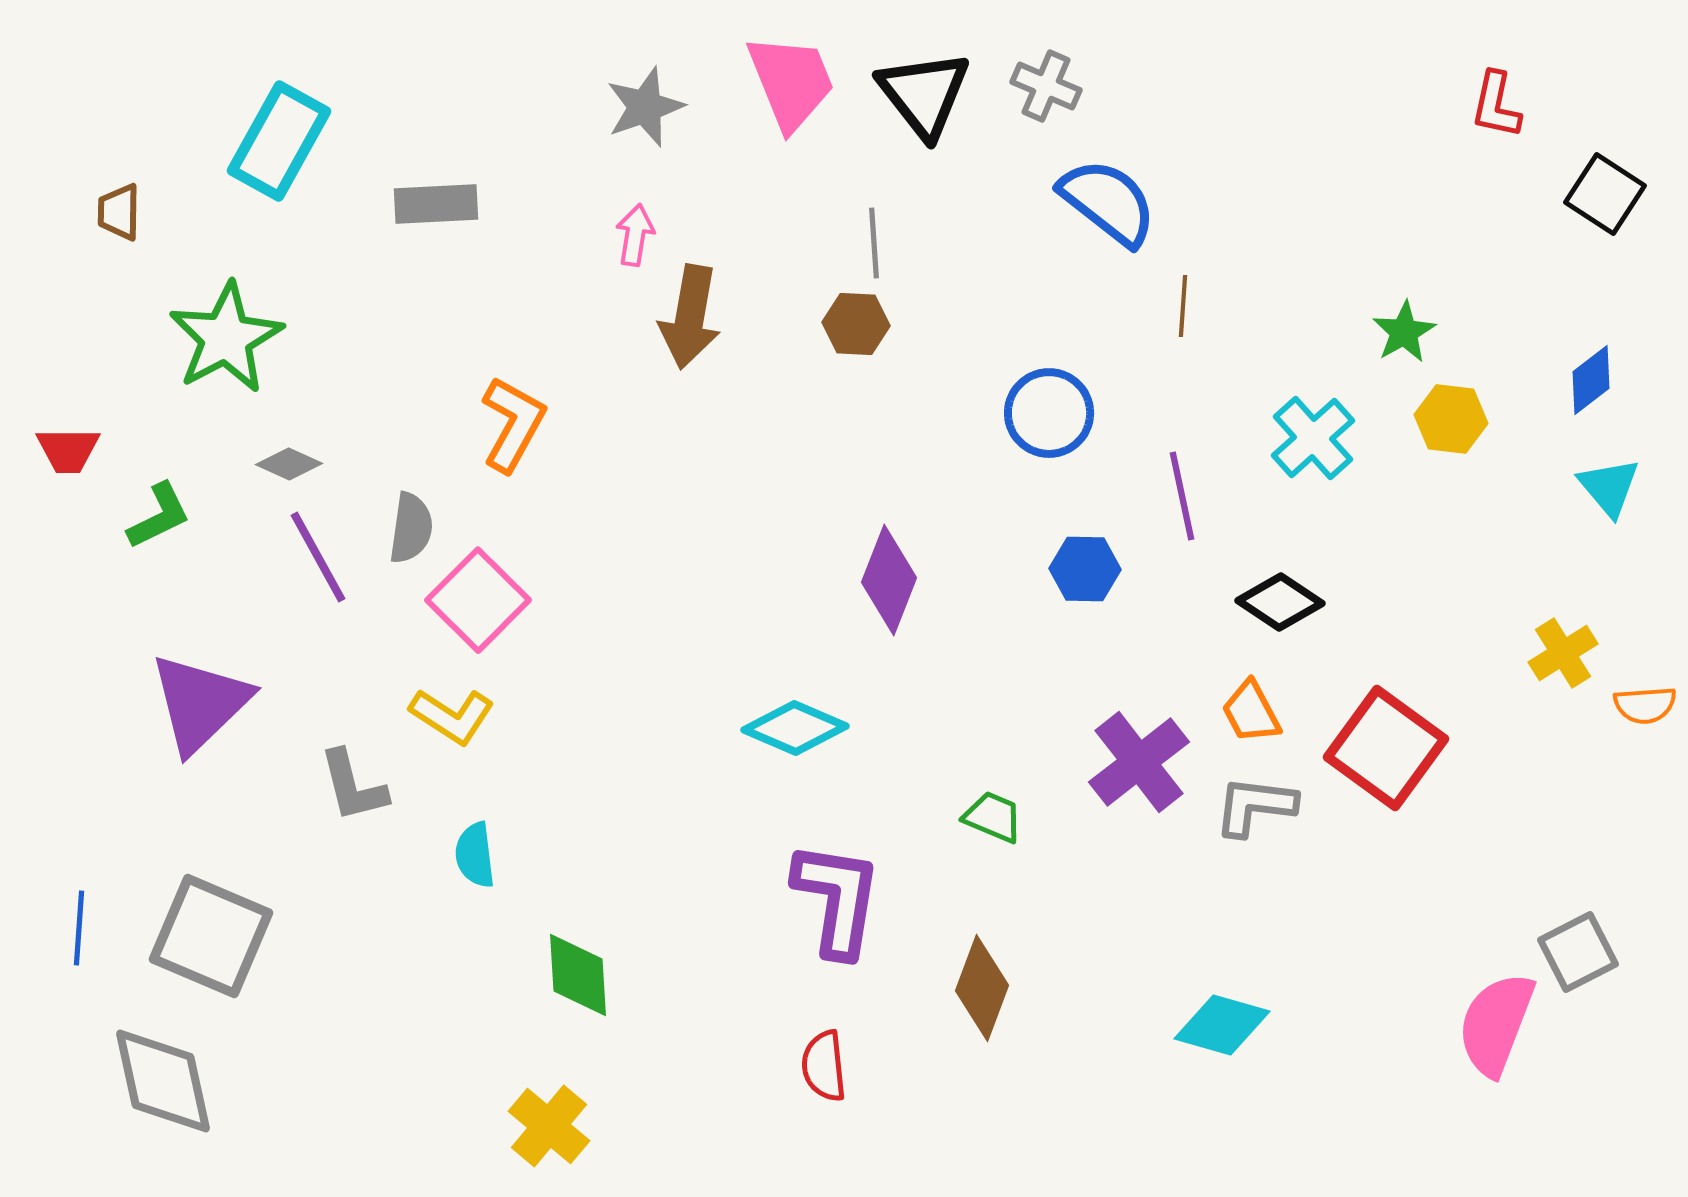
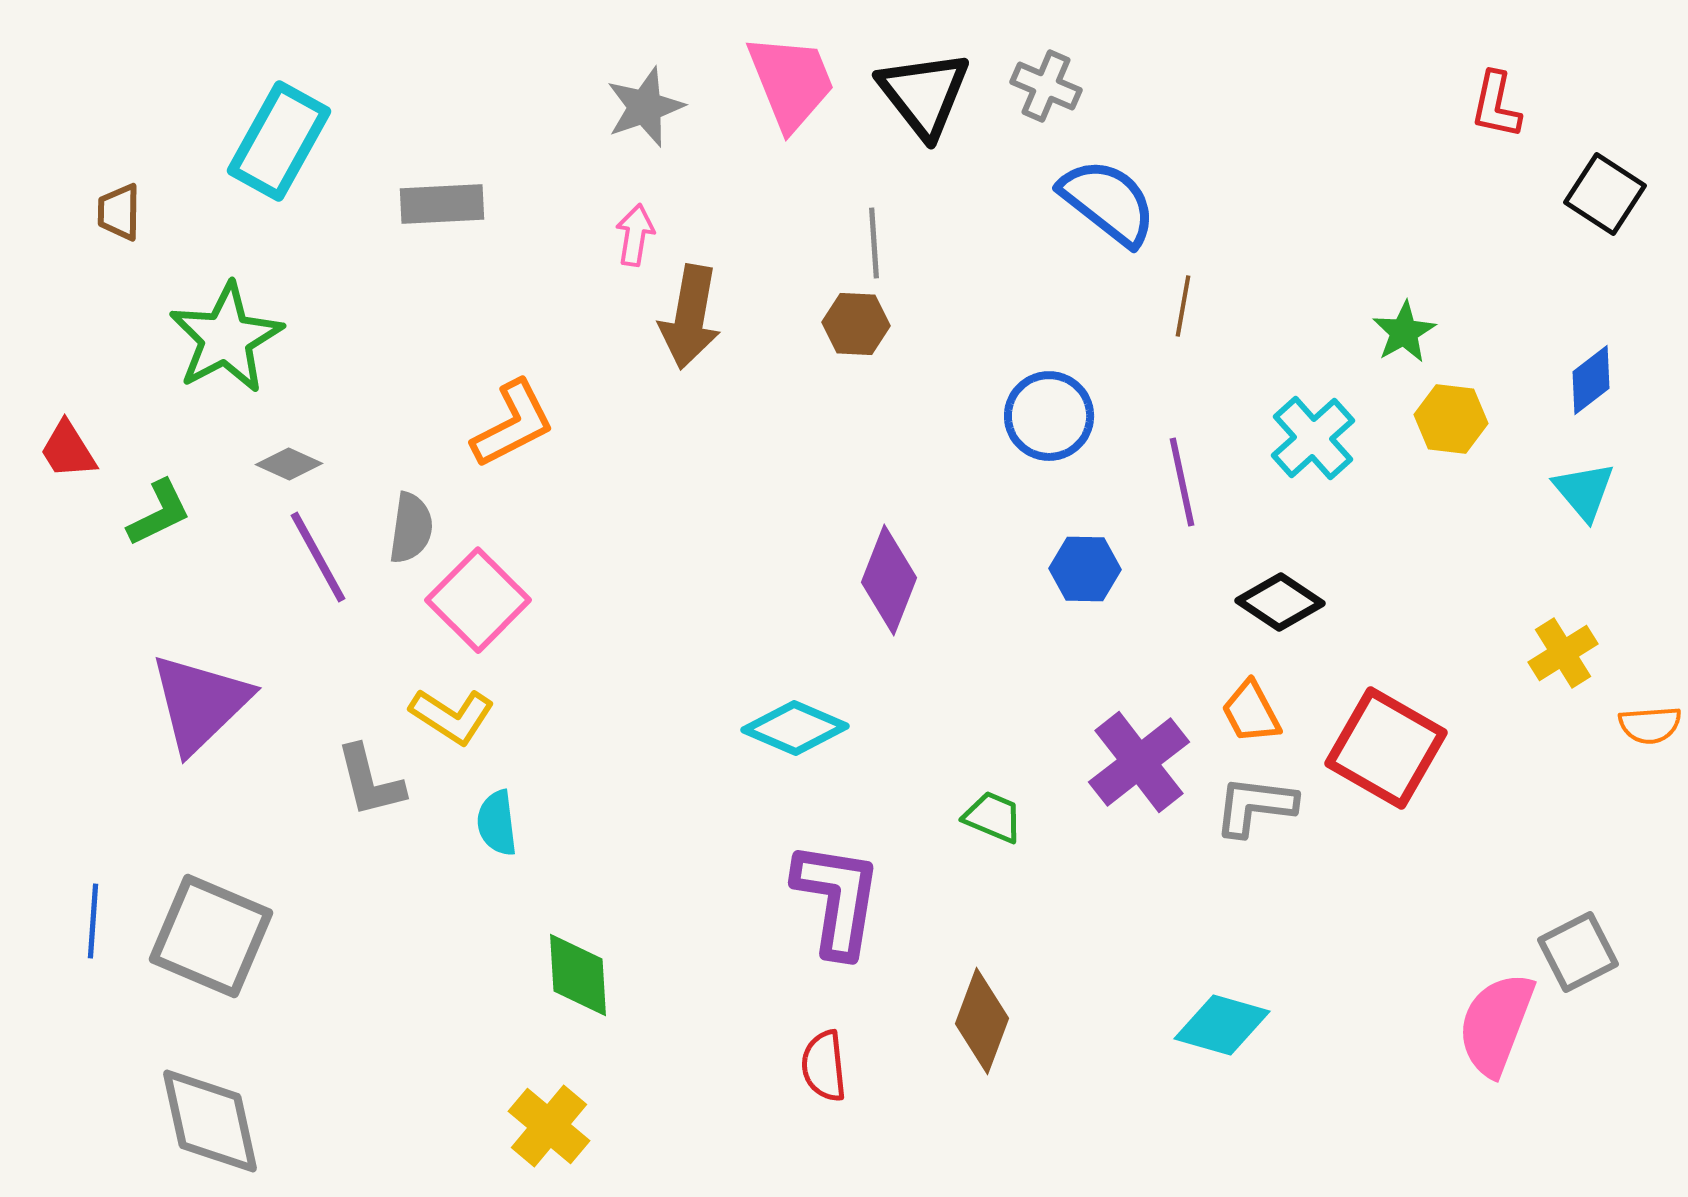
gray rectangle at (436, 204): moved 6 px right
brown line at (1183, 306): rotated 6 degrees clockwise
blue circle at (1049, 413): moved 3 px down
orange L-shape at (513, 424): rotated 34 degrees clockwise
red trapezoid at (68, 450): rotated 58 degrees clockwise
cyan triangle at (1609, 487): moved 25 px left, 4 px down
purple line at (1182, 496): moved 14 px up
green L-shape at (159, 516): moved 3 px up
orange semicircle at (1645, 705): moved 5 px right, 20 px down
red square at (1386, 748): rotated 6 degrees counterclockwise
gray L-shape at (353, 786): moved 17 px right, 5 px up
cyan semicircle at (475, 855): moved 22 px right, 32 px up
blue line at (79, 928): moved 14 px right, 7 px up
brown diamond at (982, 988): moved 33 px down
gray diamond at (163, 1081): moved 47 px right, 40 px down
